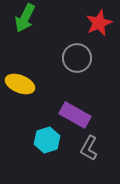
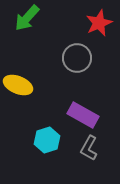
green arrow: moved 2 px right; rotated 16 degrees clockwise
yellow ellipse: moved 2 px left, 1 px down
purple rectangle: moved 8 px right
